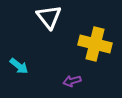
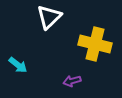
white triangle: rotated 24 degrees clockwise
cyan arrow: moved 1 px left, 1 px up
